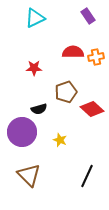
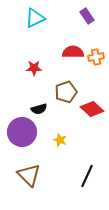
purple rectangle: moved 1 px left
